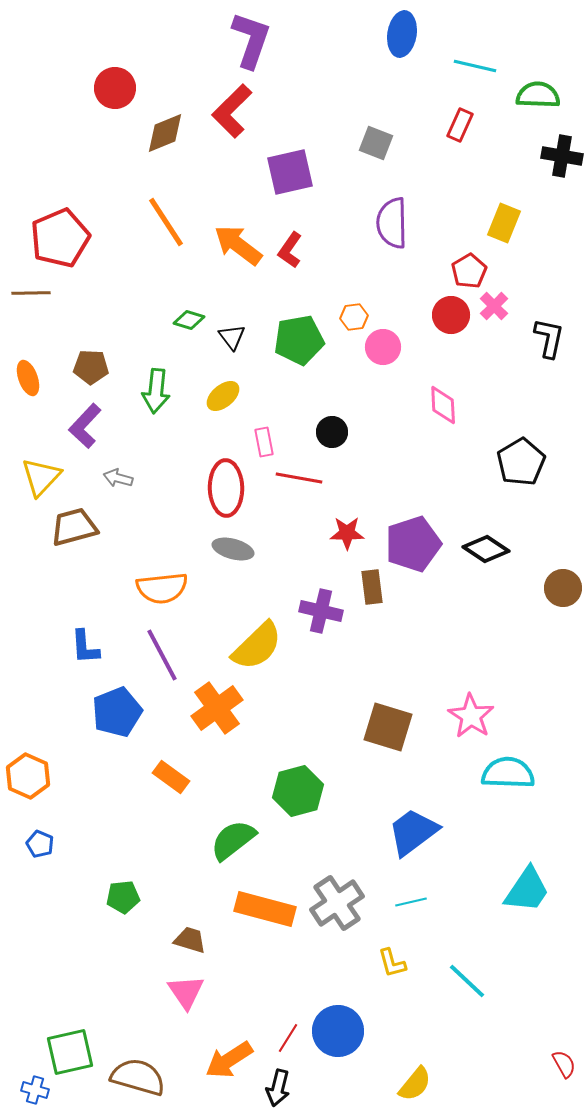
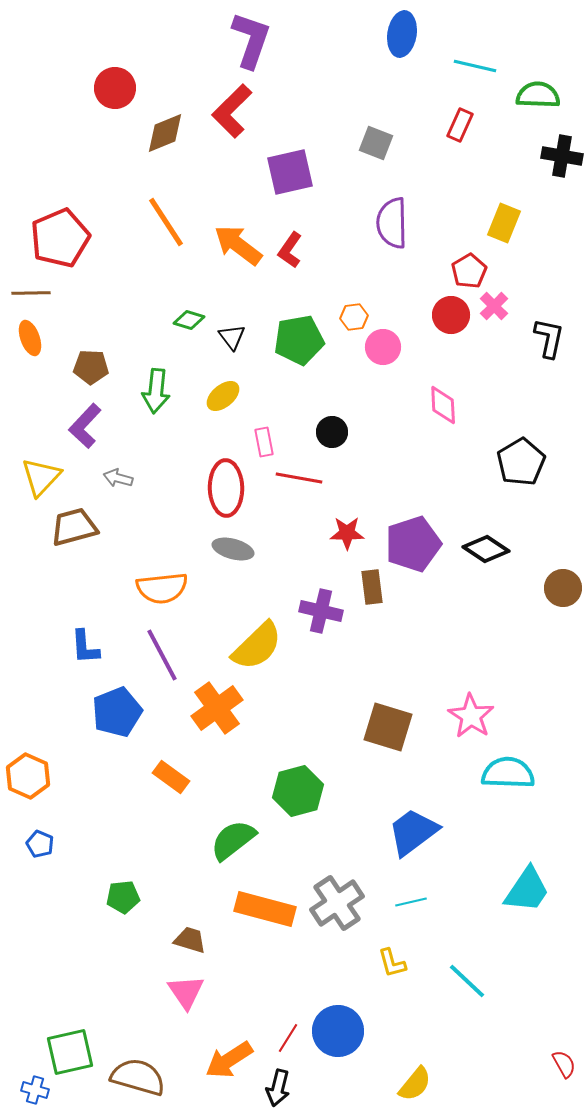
orange ellipse at (28, 378): moved 2 px right, 40 px up
